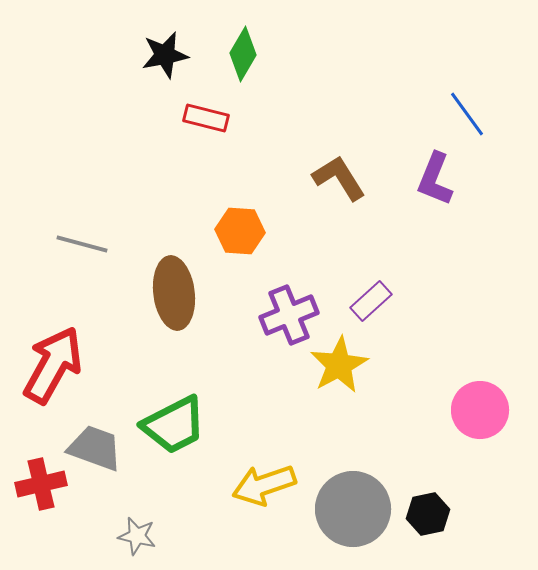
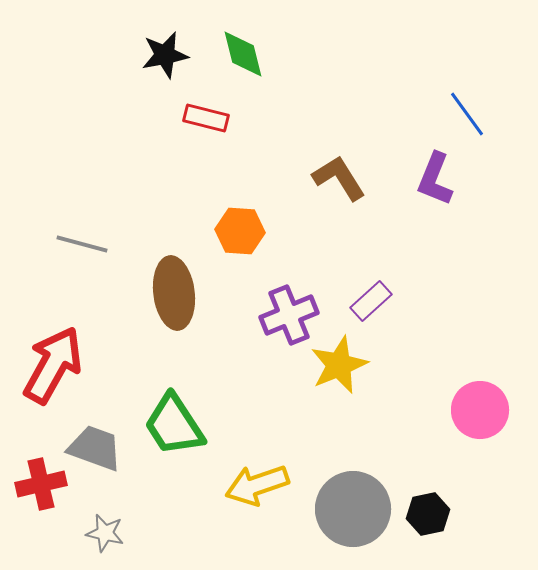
green diamond: rotated 44 degrees counterclockwise
yellow star: rotated 6 degrees clockwise
green trapezoid: rotated 84 degrees clockwise
yellow arrow: moved 7 px left
gray star: moved 32 px left, 3 px up
